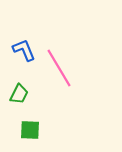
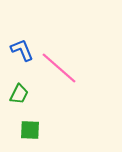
blue L-shape: moved 2 px left
pink line: rotated 18 degrees counterclockwise
